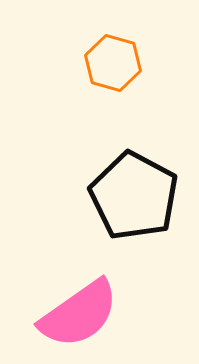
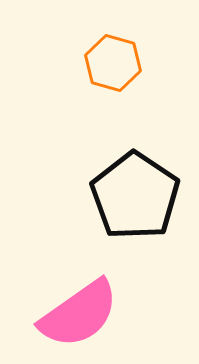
black pentagon: moved 1 px right; rotated 6 degrees clockwise
